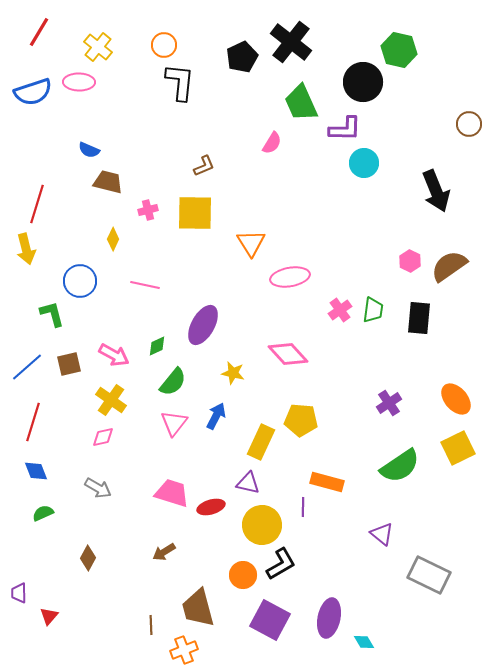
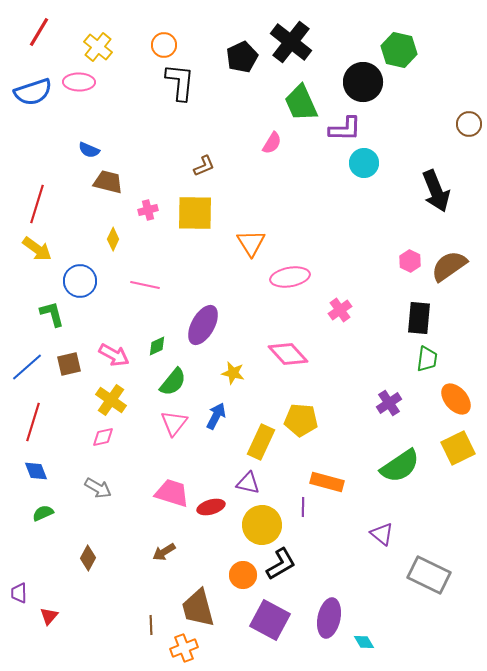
yellow arrow at (26, 249): moved 11 px right; rotated 40 degrees counterclockwise
green trapezoid at (373, 310): moved 54 px right, 49 px down
orange cross at (184, 650): moved 2 px up
